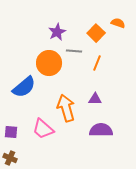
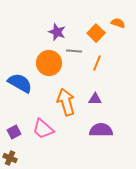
purple star: rotated 24 degrees counterclockwise
blue semicircle: moved 4 px left, 4 px up; rotated 110 degrees counterclockwise
orange arrow: moved 6 px up
purple square: moved 3 px right; rotated 32 degrees counterclockwise
